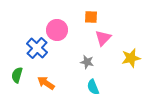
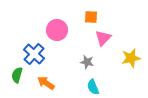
blue cross: moved 3 px left, 6 px down
